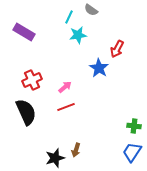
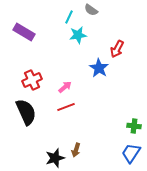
blue trapezoid: moved 1 px left, 1 px down
